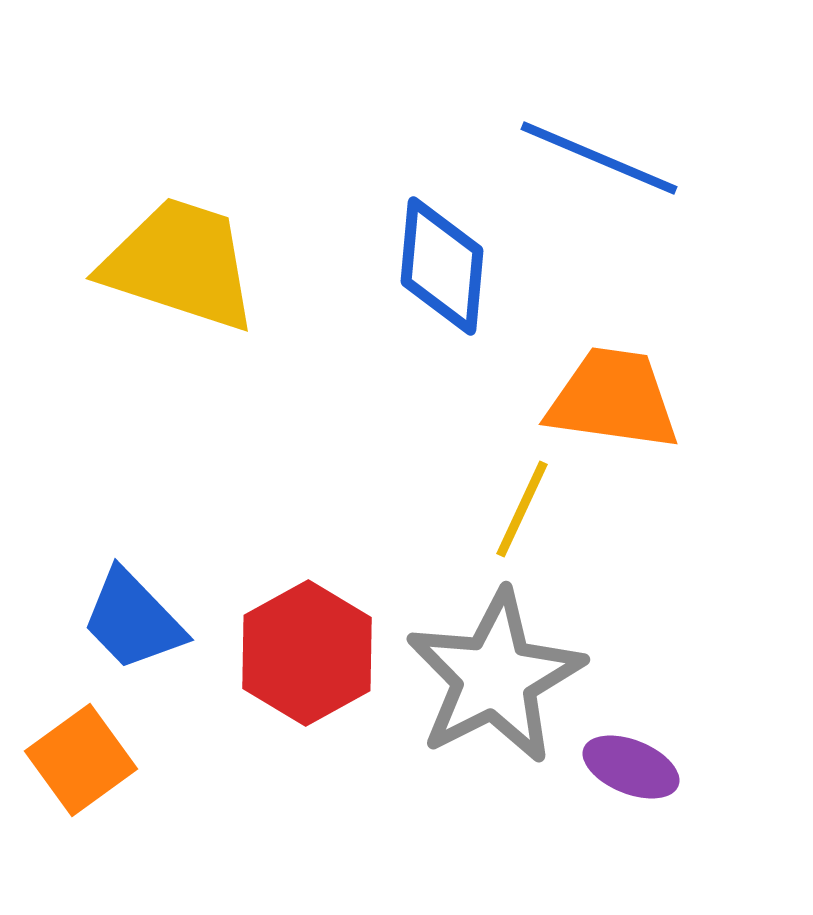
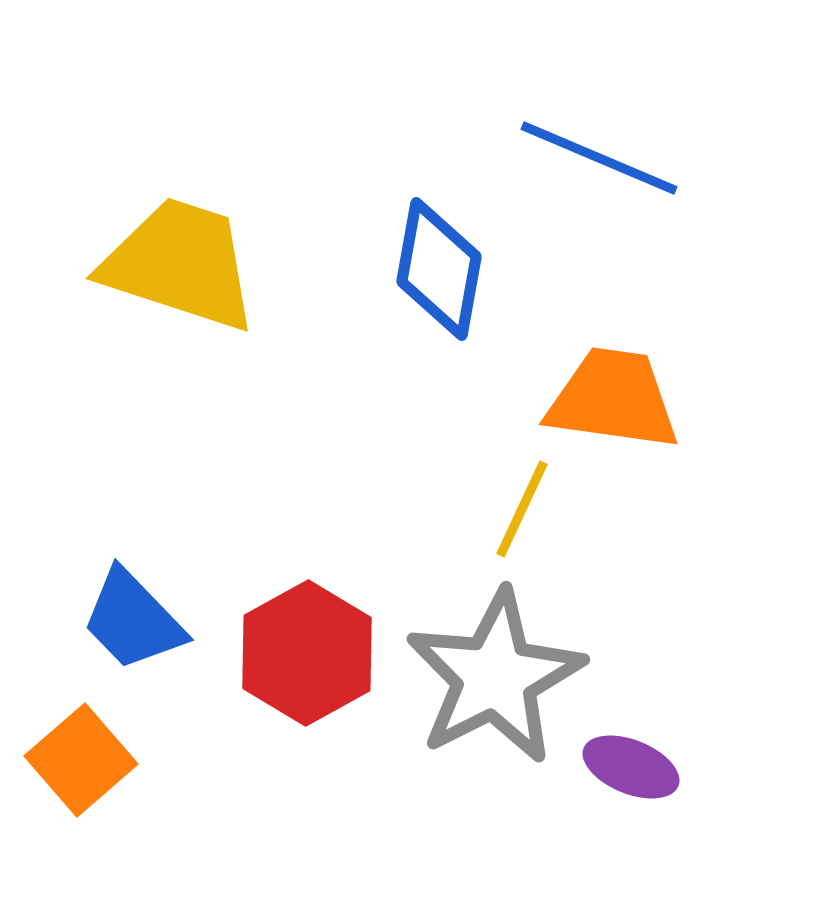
blue diamond: moved 3 px left, 3 px down; rotated 5 degrees clockwise
orange square: rotated 5 degrees counterclockwise
